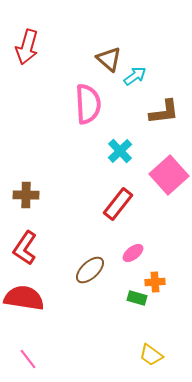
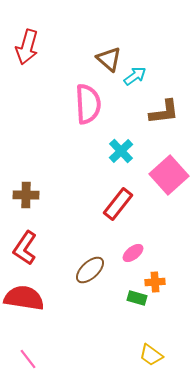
cyan cross: moved 1 px right
